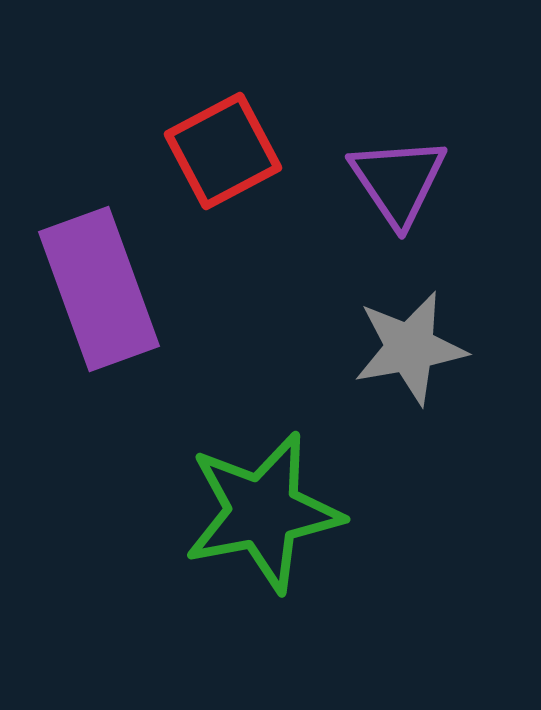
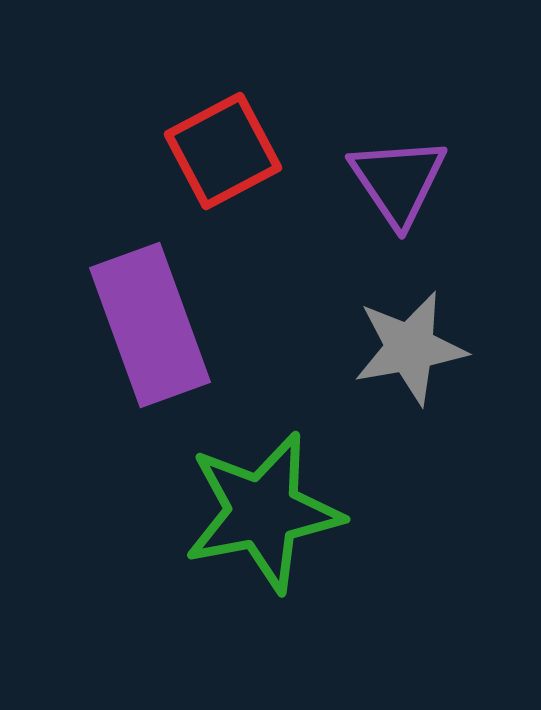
purple rectangle: moved 51 px right, 36 px down
